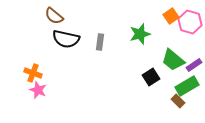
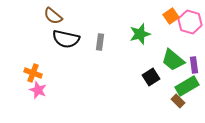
brown semicircle: moved 1 px left
purple rectangle: rotated 63 degrees counterclockwise
